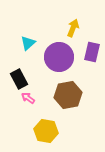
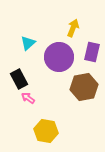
brown hexagon: moved 16 px right, 8 px up
